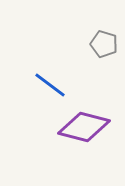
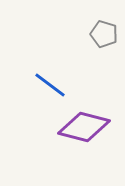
gray pentagon: moved 10 px up
